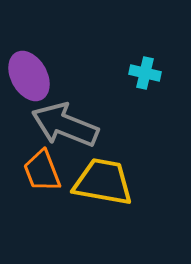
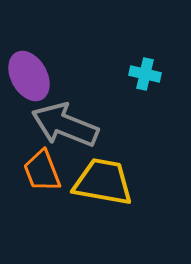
cyan cross: moved 1 px down
